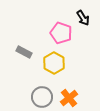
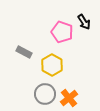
black arrow: moved 1 px right, 4 px down
pink pentagon: moved 1 px right, 1 px up
yellow hexagon: moved 2 px left, 2 px down
gray circle: moved 3 px right, 3 px up
